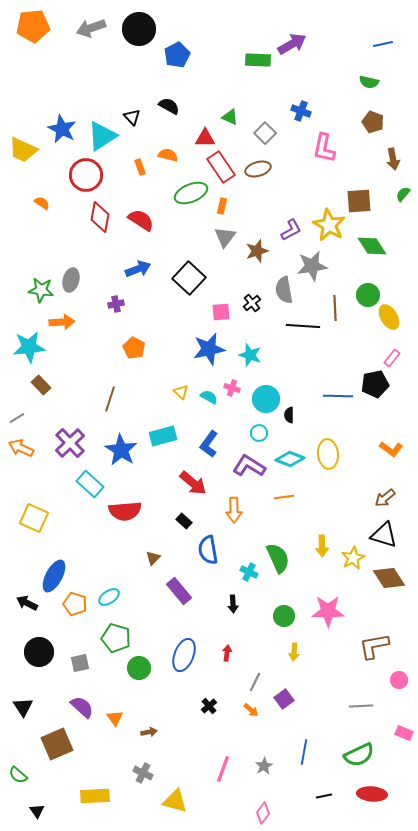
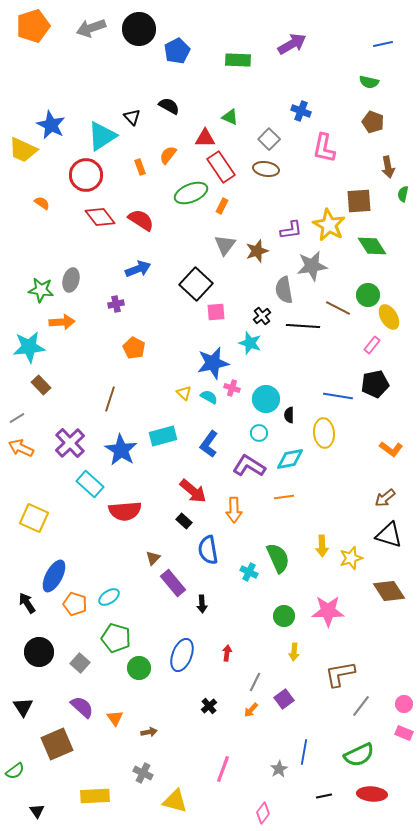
orange pentagon at (33, 26): rotated 12 degrees counterclockwise
blue pentagon at (177, 55): moved 4 px up
green rectangle at (258, 60): moved 20 px left
blue star at (62, 129): moved 11 px left, 4 px up
gray square at (265, 133): moved 4 px right, 6 px down
orange semicircle at (168, 155): rotated 66 degrees counterclockwise
brown arrow at (393, 159): moved 5 px left, 8 px down
brown ellipse at (258, 169): moved 8 px right; rotated 25 degrees clockwise
green semicircle at (403, 194): rotated 28 degrees counterclockwise
orange rectangle at (222, 206): rotated 14 degrees clockwise
red diamond at (100, 217): rotated 48 degrees counterclockwise
purple L-shape at (291, 230): rotated 20 degrees clockwise
gray triangle at (225, 237): moved 8 px down
black square at (189, 278): moved 7 px right, 6 px down
black cross at (252, 303): moved 10 px right, 13 px down
brown line at (335, 308): moved 3 px right; rotated 60 degrees counterclockwise
pink square at (221, 312): moved 5 px left
blue star at (209, 349): moved 4 px right, 14 px down
cyan star at (250, 355): moved 12 px up
pink rectangle at (392, 358): moved 20 px left, 13 px up
yellow triangle at (181, 392): moved 3 px right, 1 px down
blue line at (338, 396): rotated 8 degrees clockwise
yellow ellipse at (328, 454): moved 4 px left, 21 px up
cyan diamond at (290, 459): rotated 32 degrees counterclockwise
red arrow at (193, 483): moved 8 px down
black triangle at (384, 535): moved 5 px right
yellow star at (353, 558): moved 2 px left; rotated 10 degrees clockwise
brown diamond at (389, 578): moved 13 px down
purple rectangle at (179, 591): moved 6 px left, 8 px up
black arrow at (27, 603): rotated 30 degrees clockwise
black arrow at (233, 604): moved 31 px left
brown L-shape at (374, 646): moved 34 px left, 28 px down
blue ellipse at (184, 655): moved 2 px left
gray square at (80, 663): rotated 36 degrees counterclockwise
pink circle at (399, 680): moved 5 px right, 24 px down
gray line at (361, 706): rotated 50 degrees counterclockwise
orange arrow at (251, 710): rotated 91 degrees clockwise
gray star at (264, 766): moved 15 px right, 3 px down
green semicircle at (18, 775): moved 3 px left, 4 px up; rotated 78 degrees counterclockwise
